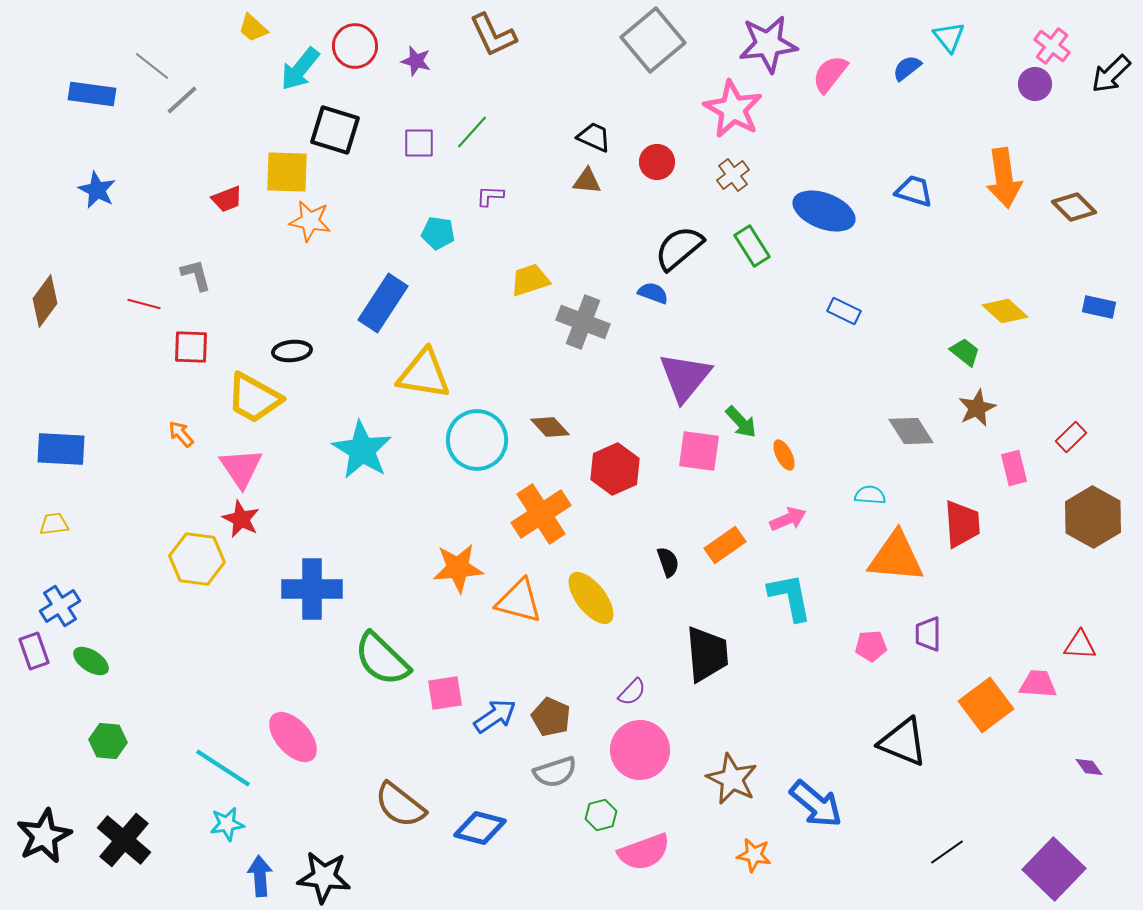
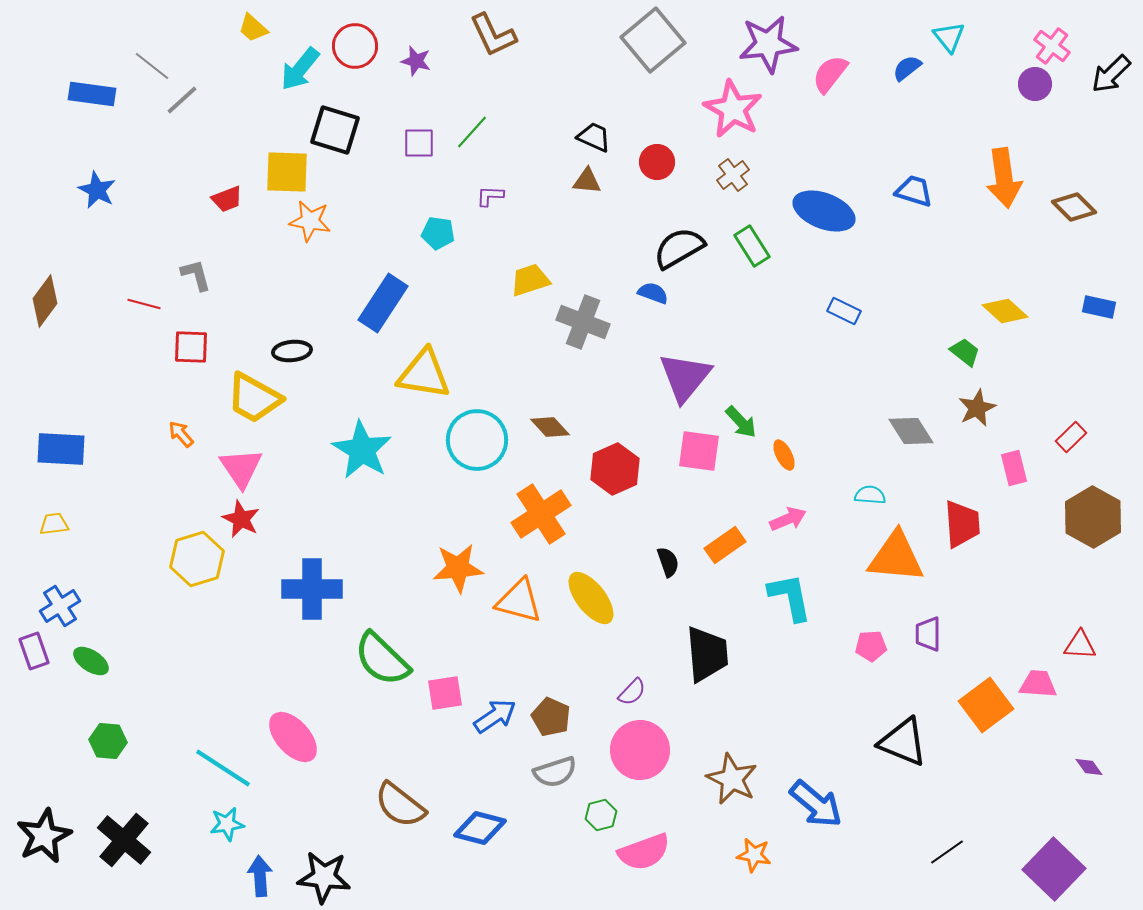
black semicircle at (679, 248): rotated 10 degrees clockwise
yellow hexagon at (197, 559): rotated 24 degrees counterclockwise
